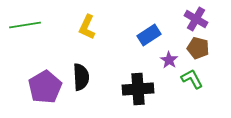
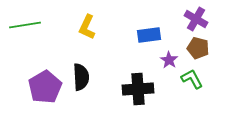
blue rectangle: rotated 25 degrees clockwise
